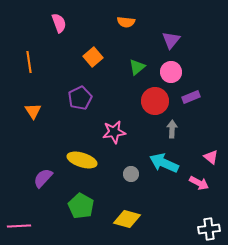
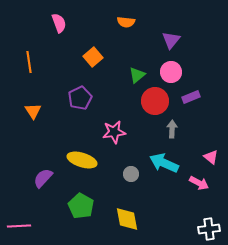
green triangle: moved 8 px down
yellow diamond: rotated 64 degrees clockwise
